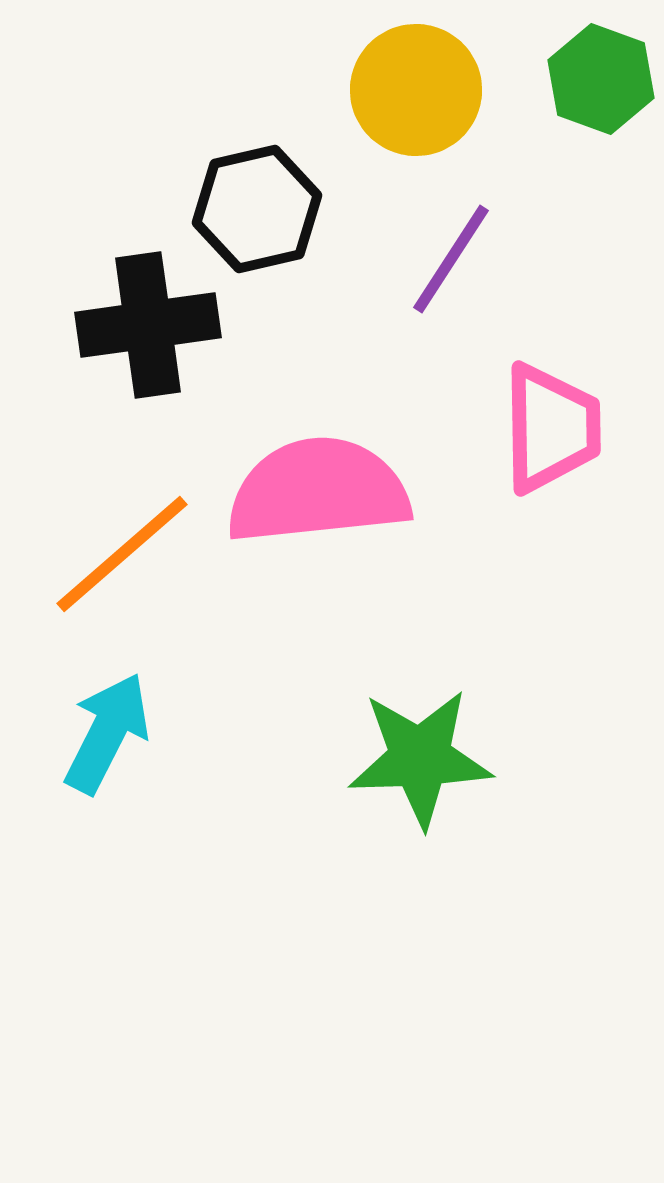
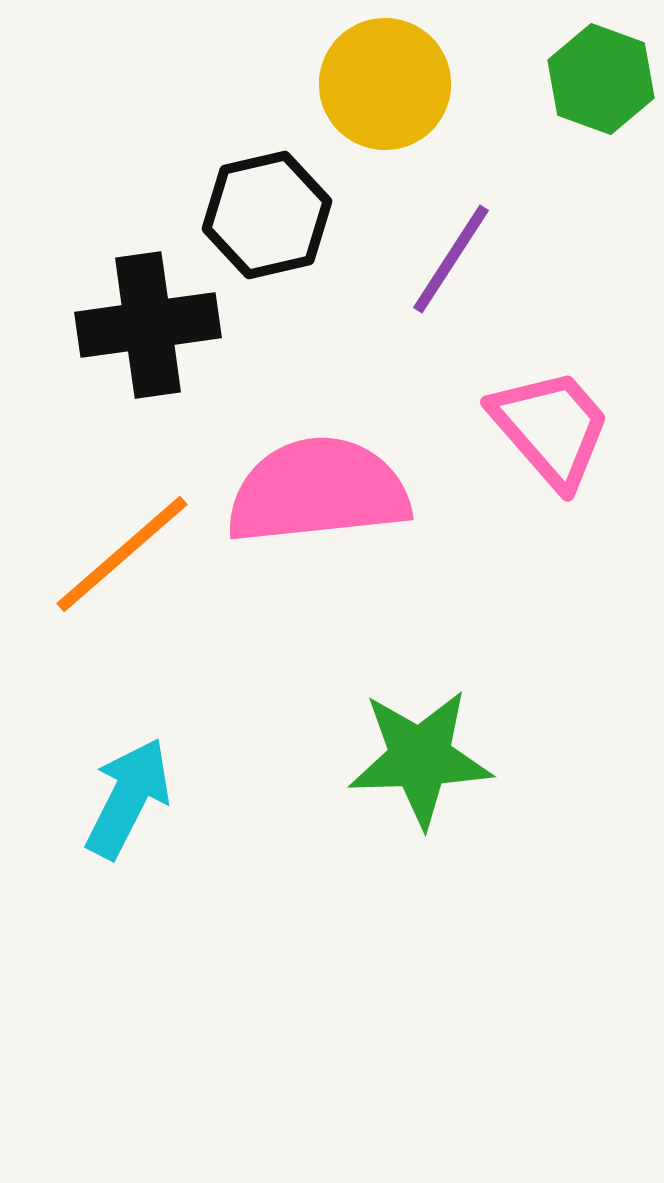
yellow circle: moved 31 px left, 6 px up
black hexagon: moved 10 px right, 6 px down
pink trapezoid: rotated 40 degrees counterclockwise
cyan arrow: moved 21 px right, 65 px down
